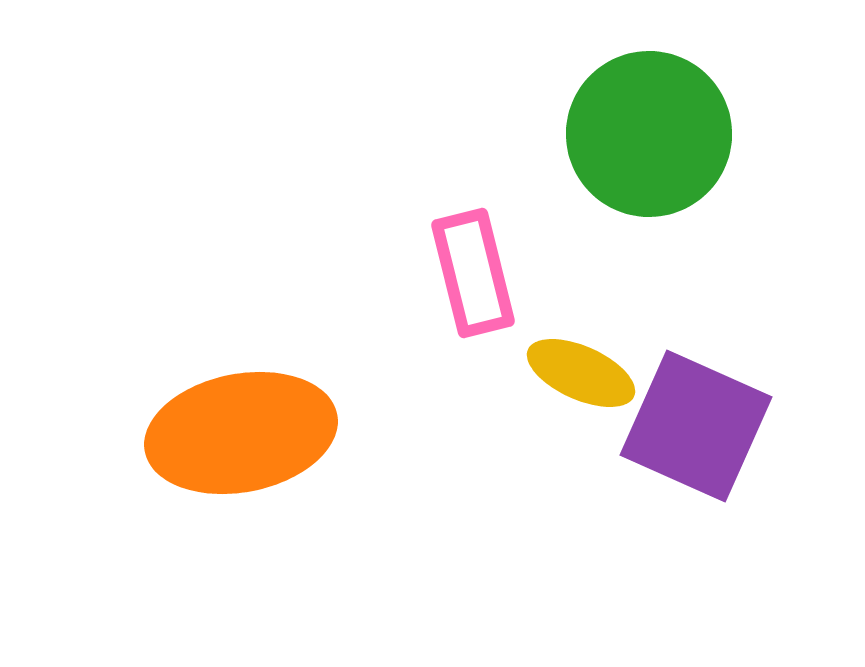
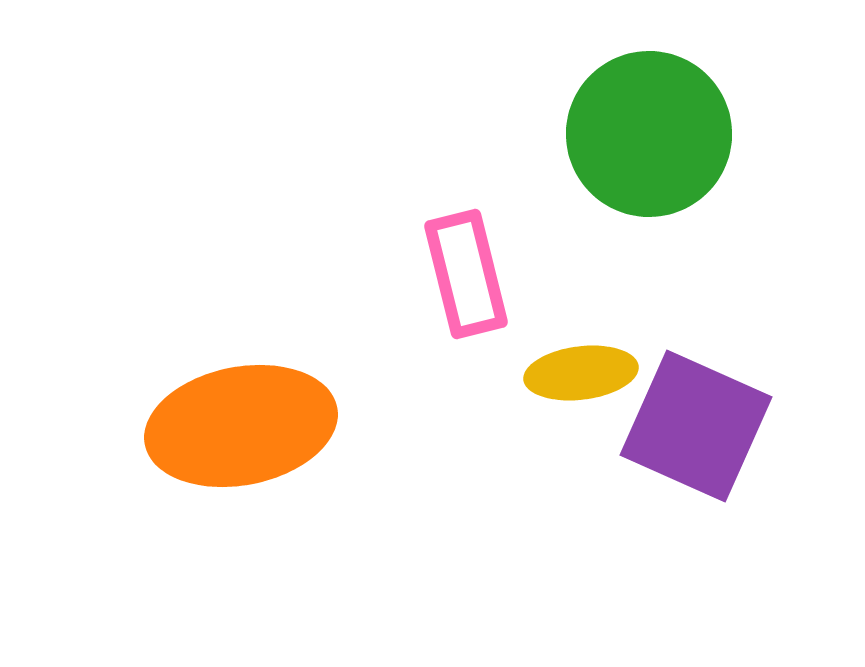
pink rectangle: moved 7 px left, 1 px down
yellow ellipse: rotated 31 degrees counterclockwise
orange ellipse: moved 7 px up
